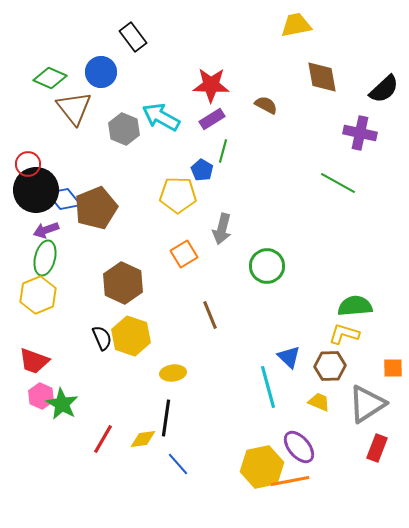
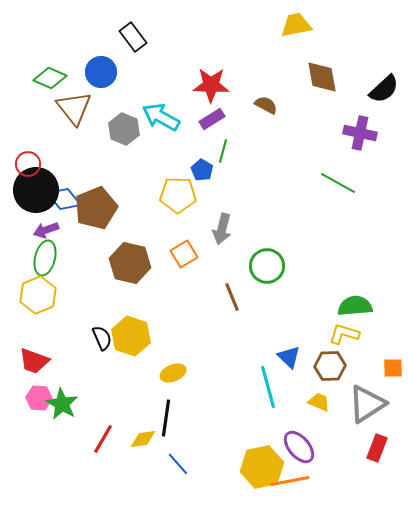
brown hexagon at (123, 283): moved 7 px right, 20 px up; rotated 12 degrees counterclockwise
brown line at (210, 315): moved 22 px right, 18 px up
yellow ellipse at (173, 373): rotated 15 degrees counterclockwise
pink hexagon at (41, 396): moved 2 px left, 2 px down; rotated 20 degrees counterclockwise
